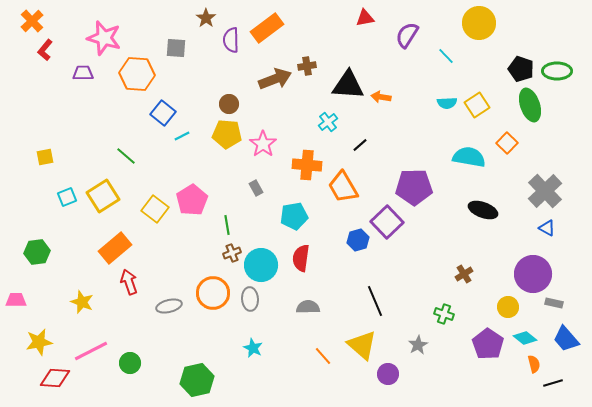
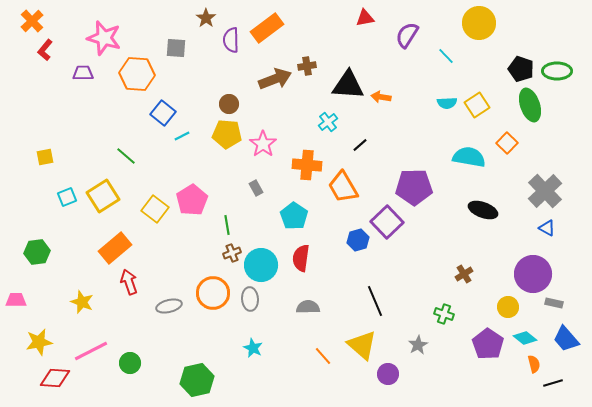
cyan pentagon at (294, 216): rotated 28 degrees counterclockwise
